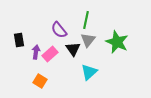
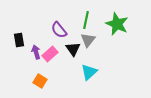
green star: moved 18 px up
purple arrow: rotated 24 degrees counterclockwise
